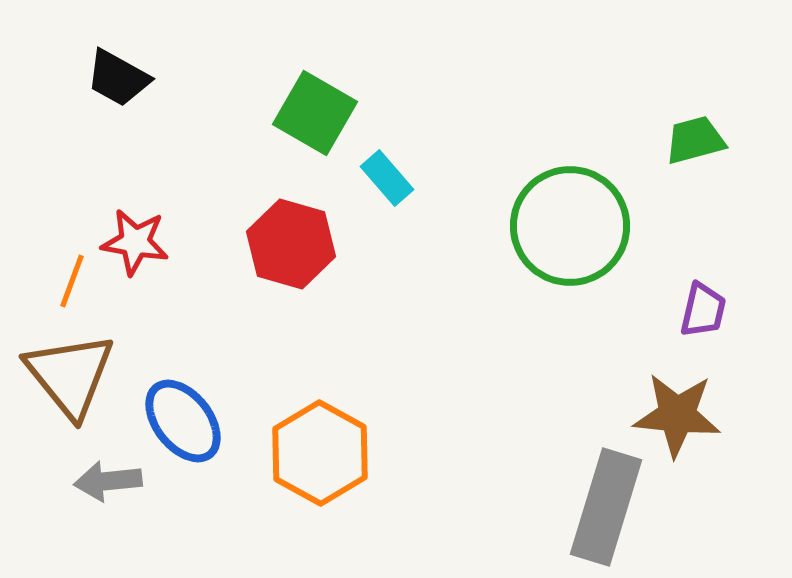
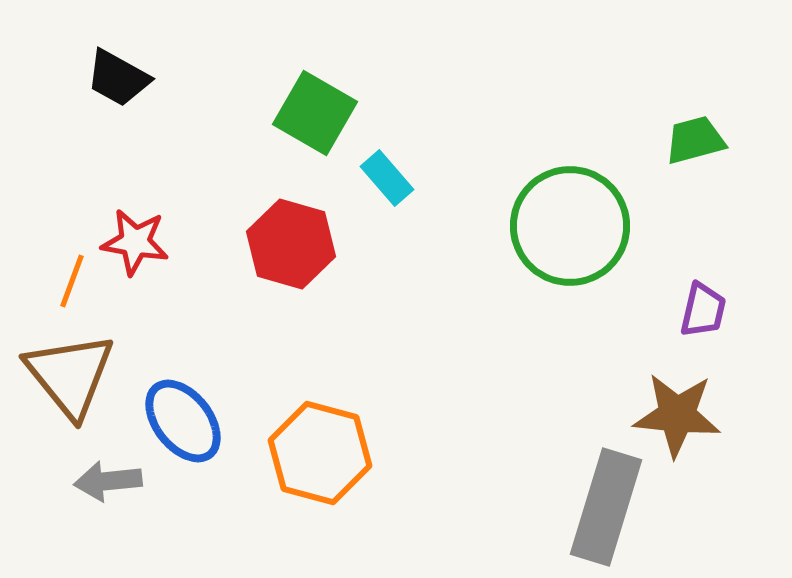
orange hexagon: rotated 14 degrees counterclockwise
